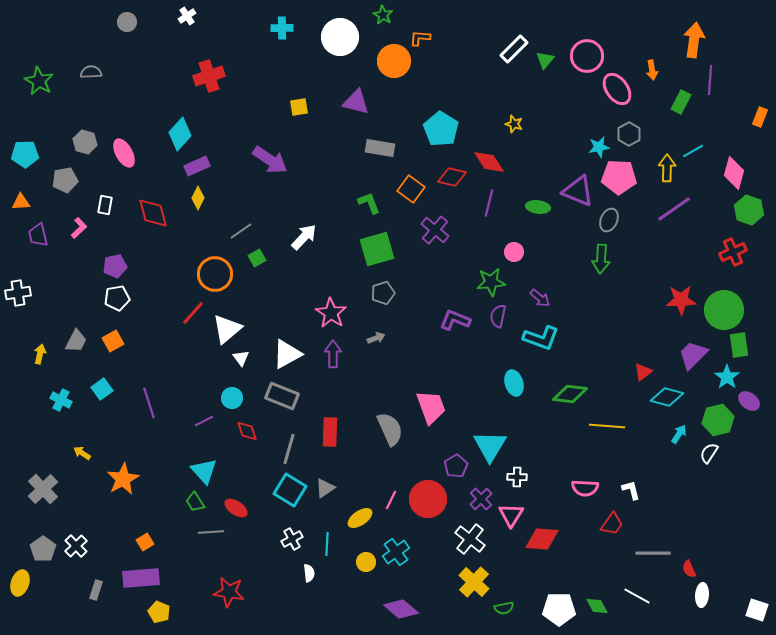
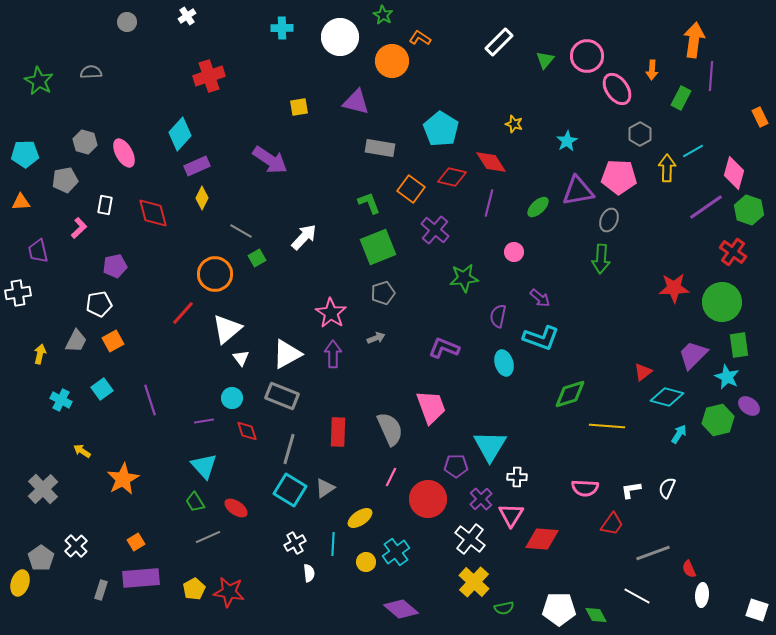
orange L-shape at (420, 38): rotated 30 degrees clockwise
white rectangle at (514, 49): moved 15 px left, 7 px up
orange circle at (394, 61): moved 2 px left
orange arrow at (652, 70): rotated 12 degrees clockwise
purple line at (710, 80): moved 1 px right, 4 px up
green rectangle at (681, 102): moved 4 px up
orange rectangle at (760, 117): rotated 48 degrees counterclockwise
gray hexagon at (629, 134): moved 11 px right
cyan star at (599, 147): moved 32 px left, 6 px up; rotated 20 degrees counterclockwise
red diamond at (489, 162): moved 2 px right
purple triangle at (578, 191): rotated 32 degrees counterclockwise
yellow diamond at (198, 198): moved 4 px right
green ellipse at (538, 207): rotated 50 degrees counterclockwise
purple line at (674, 209): moved 32 px right, 2 px up
gray line at (241, 231): rotated 65 degrees clockwise
purple trapezoid at (38, 235): moved 16 px down
green square at (377, 249): moved 1 px right, 2 px up; rotated 6 degrees counterclockwise
red cross at (733, 252): rotated 32 degrees counterclockwise
green star at (491, 282): moved 27 px left, 4 px up
white pentagon at (117, 298): moved 18 px left, 6 px down
red star at (681, 300): moved 7 px left, 12 px up
green circle at (724, 310): moved 2 px left, 8 px up
red line at (193, 313): moved 10 px left
purple L-shape at (455, 320): moved 11 px left, 28 px down
cyan star at (727, 377): rotated 10 degrees counterclockwise
cyan ellipse at (514, 383): moved 10 px left, 20 px up
green diamond at (570, 394): rotated 24 degrees counterclockwise
purple ellipse at (749, 401): moved 5 px down
purple line at (149, 403): moved 1 px right, 3 px up
purple line at (204, 421): rotated 18 degrees clockwise
red rectangle at (330, 432): moved 8 px right
yellow arrow at (82, 453): moved 2 px up
white semicircle at (709, 453): moved 42 px left, 35 px down; rotated 10 degrees counterclockwise
purple pentagon at (456, 466): rotated 30 degrees clockwise
cyan triangle at (204, 471): moved 5 px up
white L-shape at (631, 490): rotated 85 degrees counterclockwise
pink line at (391, 500): moved 23 px up
gray line at (211, 532): moved 3 px left, 5 px down; rotated 20 degrees counterclockwise
white cross at (292, 539): moved 3 px right, 4 px down
orange square at (145, 542): moved 9 px left
cyan line at (327, 544): moved 6 px right
gray pentagon at (43, 549): moved 2 px left, 9 px down
gray line at (653, 553): rotated 20 degrees counterclockwise
gray rectangle at (96, 590): moved 5 px right
green diamond at (597, 606): moved 1 px left, 9 px down
yellow pentagon at (159, 612): moved 35 px right, 23 px up; rotated 20 degrees clockwise
